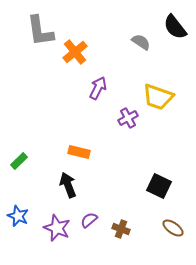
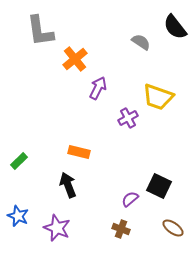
orange cross: moved 7 px down
purple semicircle: moved 41 px right, 21 px up
